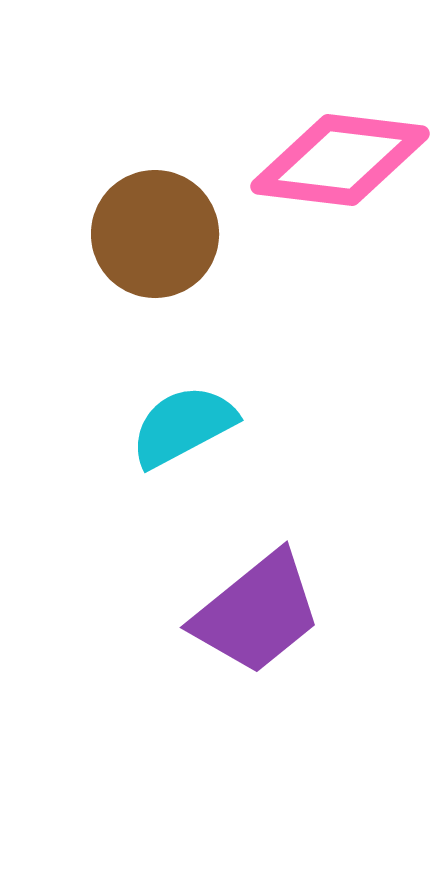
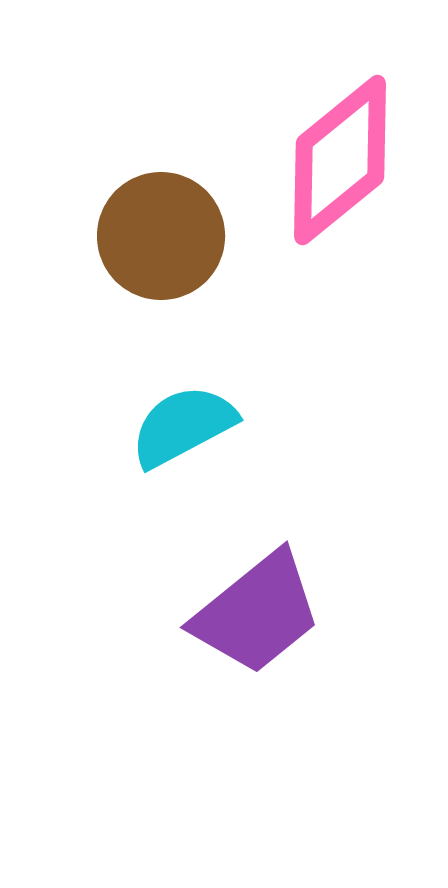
pink diamond: rotated 46 degrees counterclockwise
brown circle: moved 6 px right, 2 px down
